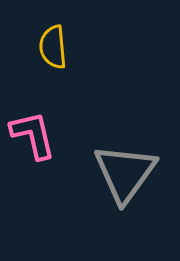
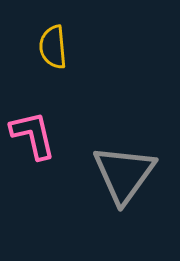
gray triangle: moved 1 px left, 1 px down
